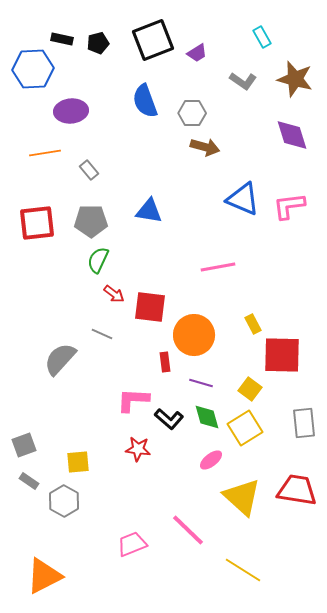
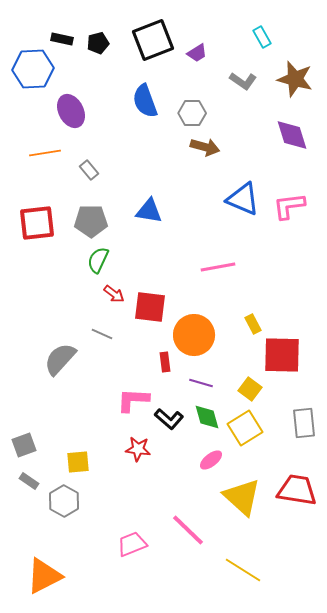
purple ellipse at (71, 111): rotated 68 degrees clockwise
